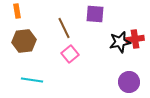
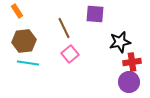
orange rectangle: rotated 24 degrees counterclockwise
red cross: moved 3 px left, 23 px down
cyan line: moved 4 px left, 17 px up
